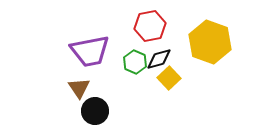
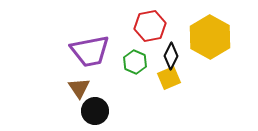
yellow hexagon: moved 5 px up; rotated 9 degrees clockwise
black diamond: moved 12 px right, 3 px up; rotated 48 degrees counterclockwise
yellow square: rotated 20 degrees clockwise
